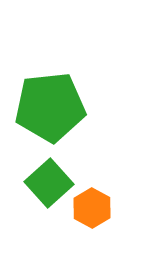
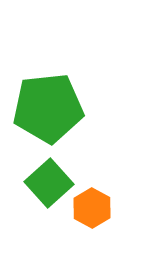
green pentagon: moved 2 px left, 1 px down
